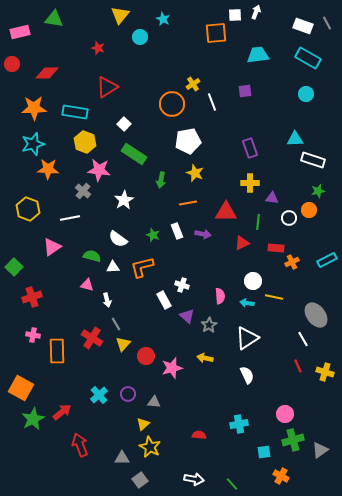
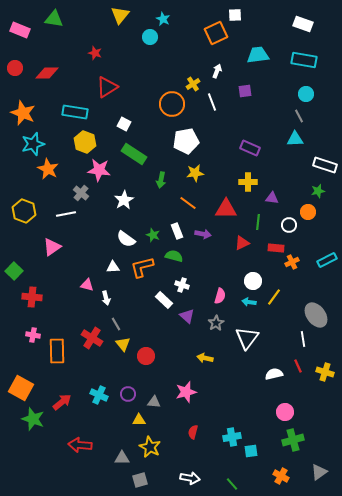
white arrow at (256, 12): moved 39 px left, 59 px down
gray line at (327, 23): moved 28 px left, 93 px down
white rectangle at (303, 26): moved 2 px up
pink rectangle at (20, 32): moved 2 px up; rotated 36 degrees clockwise
orange square at (216, 33): rotated 20 degrees counterclockwise
cyan circle at (140, 37): moved 10 px right
red star at (98, 48): moved 3 px left, 5 px down
cyan rectangle at (308, 58): moved 4 px left, 2 px down; rotated 20 degrees counterclockwise
red circle at (12, 64): moved 3 px right, 4 px down
orange star at (34, 108): moved 11 px left, 5 px down; rotated 25 degrees clockwise
white square at (124, 124): rotated 16 degrees counterclockwise
white pentagon at (188, 141): moved 2 px left
purple rectangle at (250, 148): rotated 48 degrees counterclockwise
white rectangle at (313, 160): moved 12 px right, 5 px down
orange star at (48, 169): rotated 25 degrees clockwise
yellow star at (195, 173): rotated 30 degrees counterclockwise
yellow cross at (250, 183): moved 2 px left, 1 px up
gray cross at (83, 191): moved 2 px left, 2 px down
orange line at (188, 203): rotated 48 degrees clockwise
yellow hexagon at (28, 209): moved 4 px left, 2 px down
orange circle at (309, 210): moved 1 px left, 2 px down
red triangle at (226, 212): moved 3 px up
white line at (70, 218): moved 4 px left, 4 px up
white circle at (289, 218): moved 7 px down
white semicircle at (118, 239): moved 8 px right
green semicircle at (92, 256): moved 82 px right
green square at (14, 267): moved 4 px down
pink semicircle at (220, 296): rotated 21 degrees clockwise
red cross at (32, 297): rotated 24 degrees clockwise
yellow line at (274, 297): rotated 66 degrees counterclockwise
white arrow at (107, 300): moved 1 px left, 2 px up
white rectangle at (164, 300): rotated 18 degrees counterclockwise
cyan arrow at (247, 303): moved 2 px right, 1 px up
gray star at (209, 325): moved 7 px right, 2 px up
white triangle at (247, 338): rotated 20 degrees counterclockwise
white line at (303, 339): rotated 21 degrees clockwise
yellow triangle at (123, 344): rotated 21 degrees counterclockwise
pink star at (172, 368): moved 14 px right, 24 px down
white semicircle at (247, 375): moved 27 px right, 1 px up; rotated 78 degrees counterclockwise
cyan cross at (99, 395): rotated 24 degrees counterclockwise
red arrow at (62, 412): moved 10 px up
pink circle at (285, 414): moved 2 px up
green star at (33, 419): rotated 25 degrees counterclockwise
yellow triangle at (143, 424): moved 4 px left, 4 px up; rotated 40 degrees clockwise
cyan cross at (239, 424): moved 7 px left, 13 px down
red semicircle at (199, 435): moved 6 px left, 3 px up; rotated 80 degrees counterclockwise
red arrow at (80, 445): rotated 65 degrees counterclockwise
gray triangle at (320, 450): moved 1 px left, 22 px down
cyan square at (264, 452): moved 13 px left, 1 px up
white arrow at (194, 479): moved 4 px left, 1 px up
gray square at (140, 480): rotated 21 degrees clockwise
